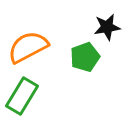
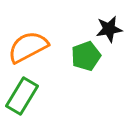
black star: moved 2 px right, 2 px down
green pentagon: moved 1 px right, 1 px up
